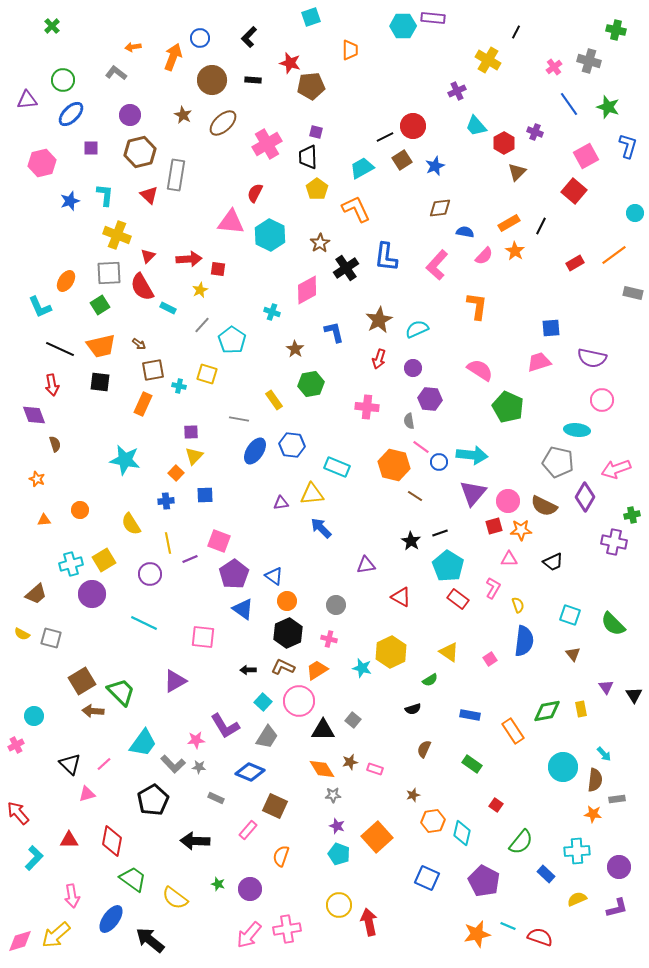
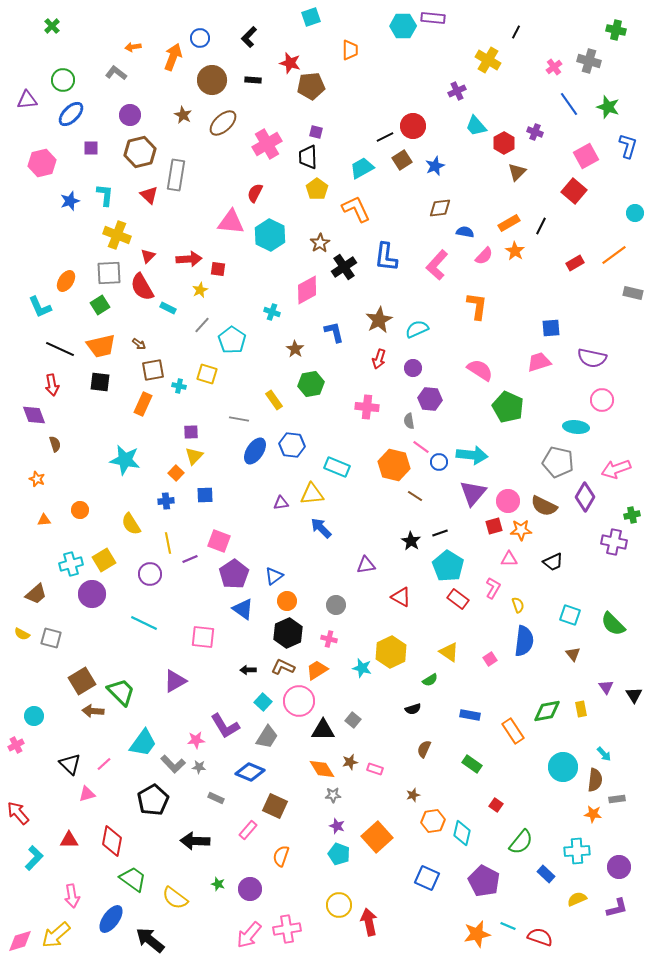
black cross at (346, 268): moved 2 px left, 1 px up
cyan ellipse at (577, 430): moved 1 px left, 3 px up
blue triangle at (274, 576): rotated 48 degrees clockwise
